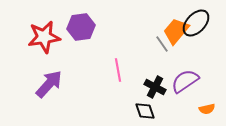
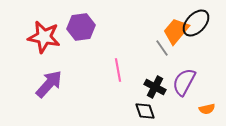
red star: rotated 20 degrees clockwise
gray line: moved 4 px down
purple semicircle: moved 1 px left, 1 px down; rotated 28 degrees counterclockwise
